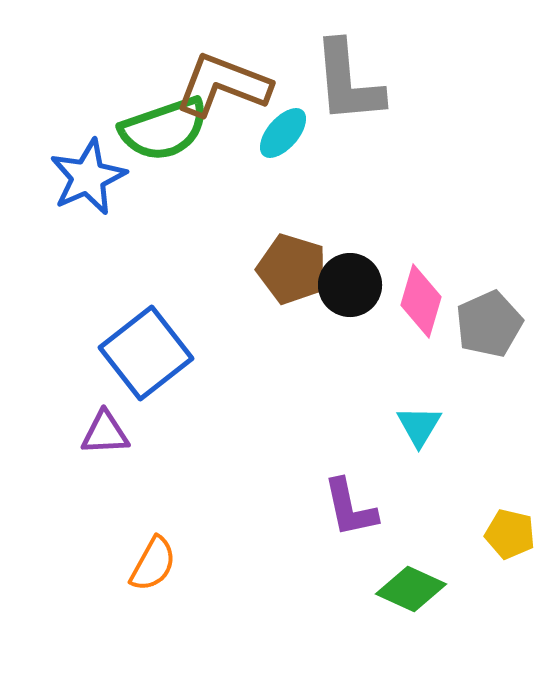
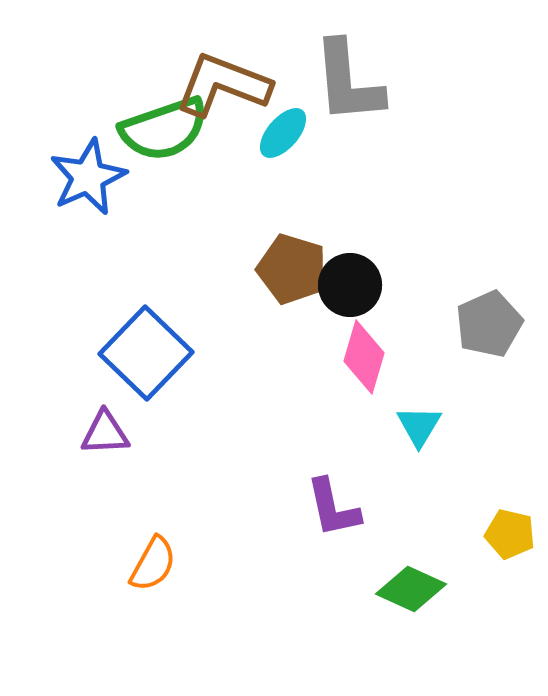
pink diamond: moved 57 px left, 56 px down
blue square: rotated 8 degrees counterclockwise
purple L-shape: moved 17 px left
